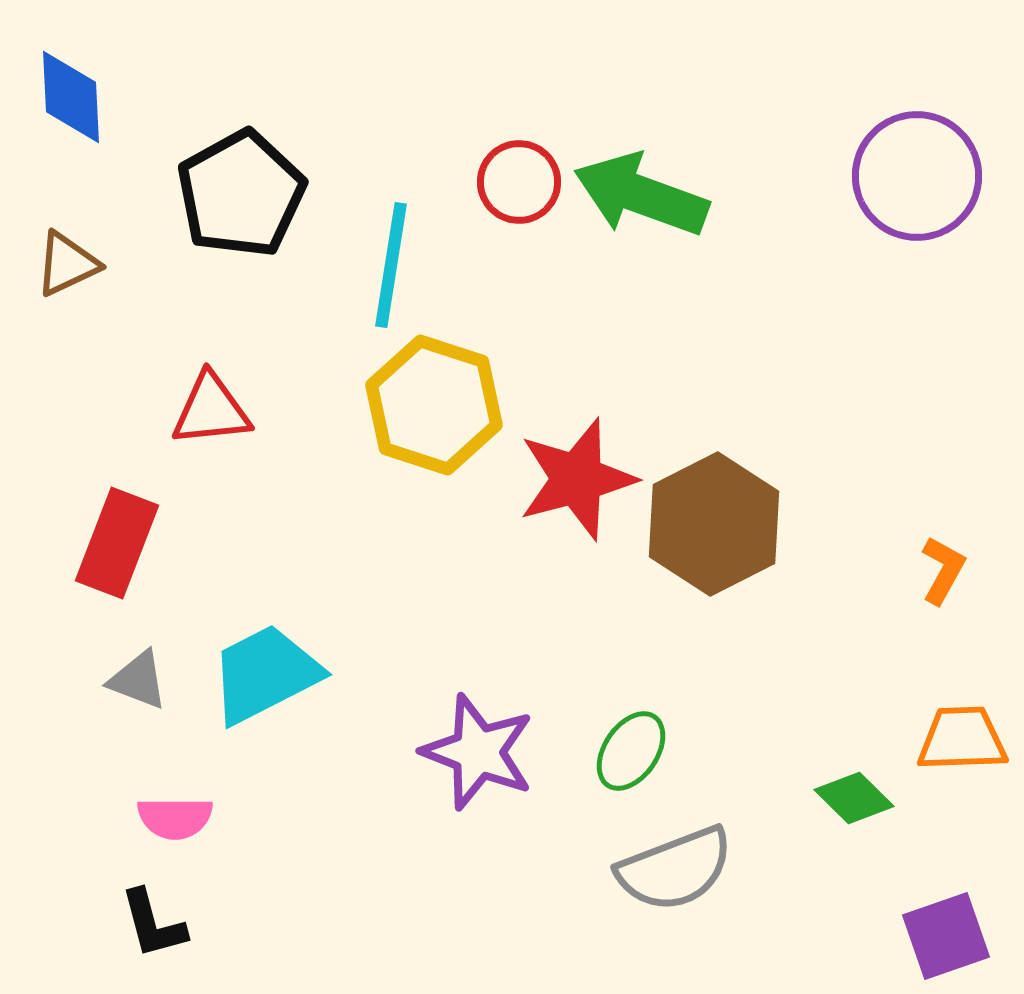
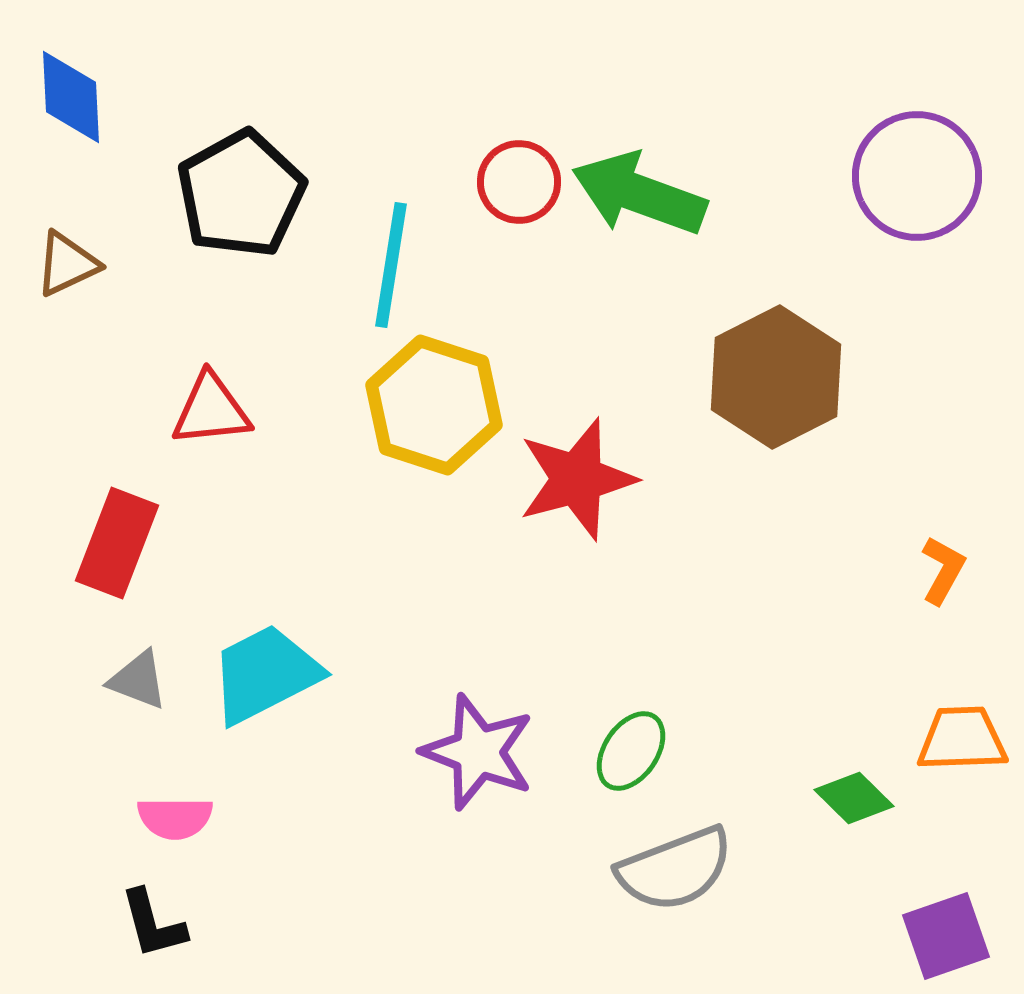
green arrow: moved 2 px left, 1 px up
brown hexagon: moved 62 px right, 147 px up
